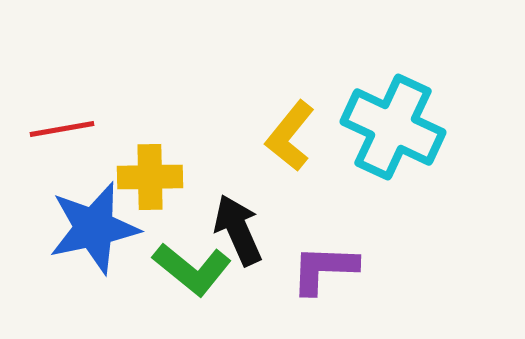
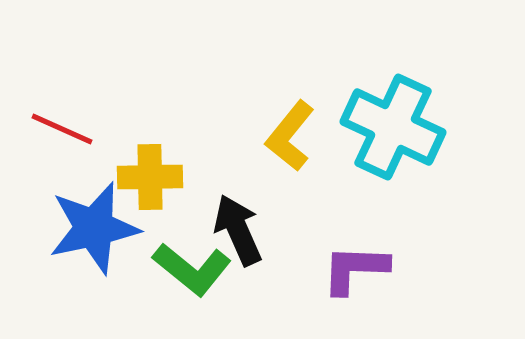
red line: rotated 34 degrees clockwise
purple L-shape: moved 31 px right
